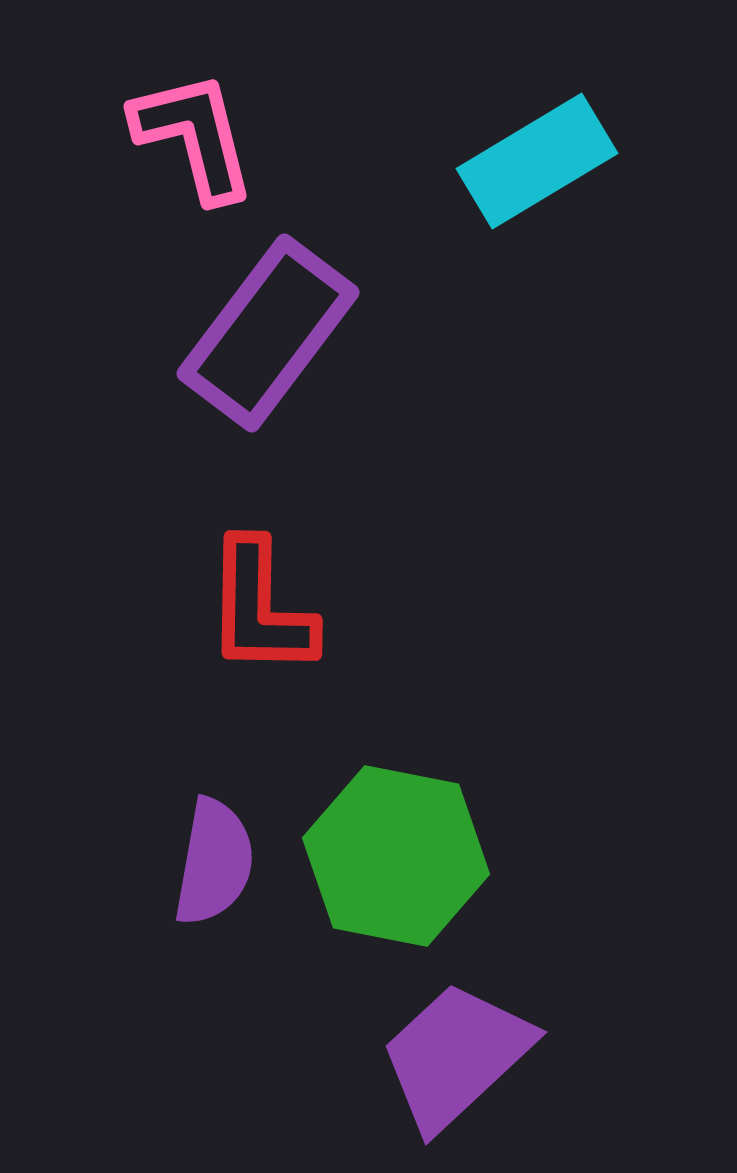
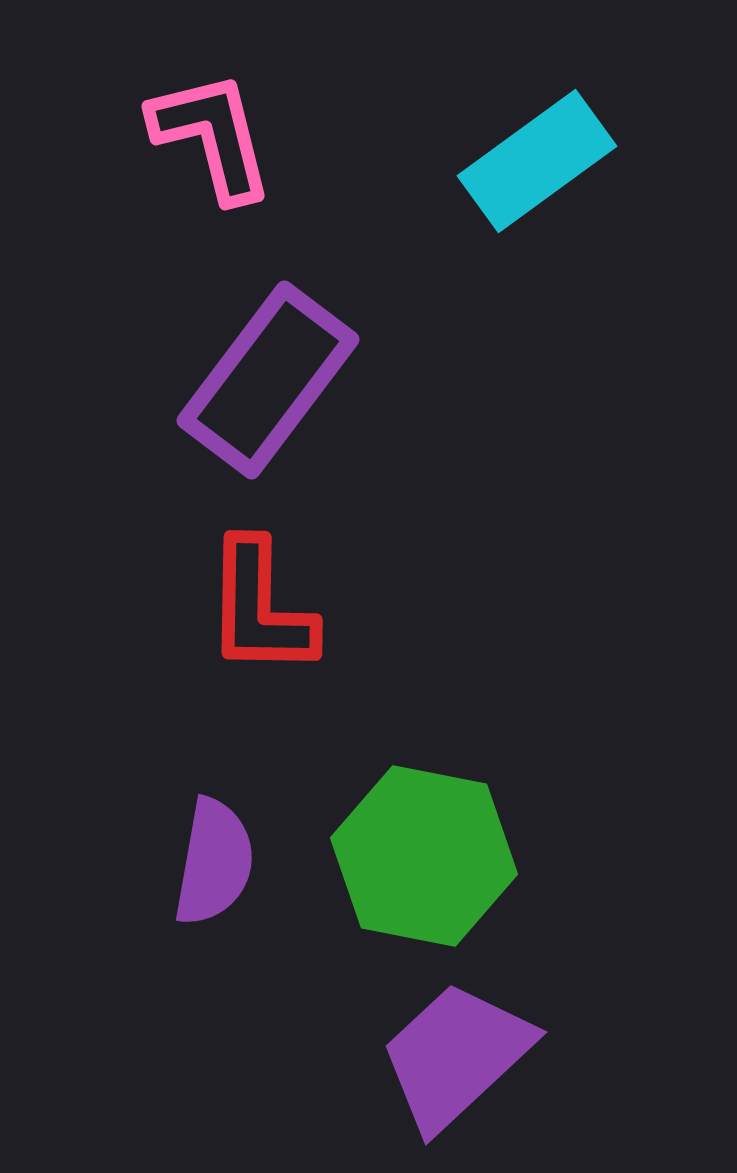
pink L-shape: moved 18 px right
cyan rectangle: rotated 5 degrees counterclockwise
purple rectangle: moved 47 px down
green hexagon: moved 28 px right
